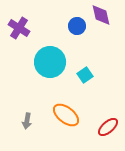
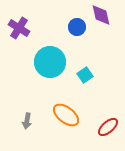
blue circle: moved 1 px down
